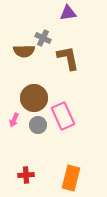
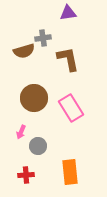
gray cross: rotated 35 degrees counterclockwise
brown semicircle: rotated 15 degrees counterclockwise
brown L-shape: moved 1 px down
pink rectangle: moved 8 px right, 8 px up; rotated 8 degrees counterclockwise
pink arrow: moved 7 px right, 12 px down
gray circle: moved 21 px down
orange rectangle: moved 1 px left, 6 px up; rotated 20 degrees counterclockwise
